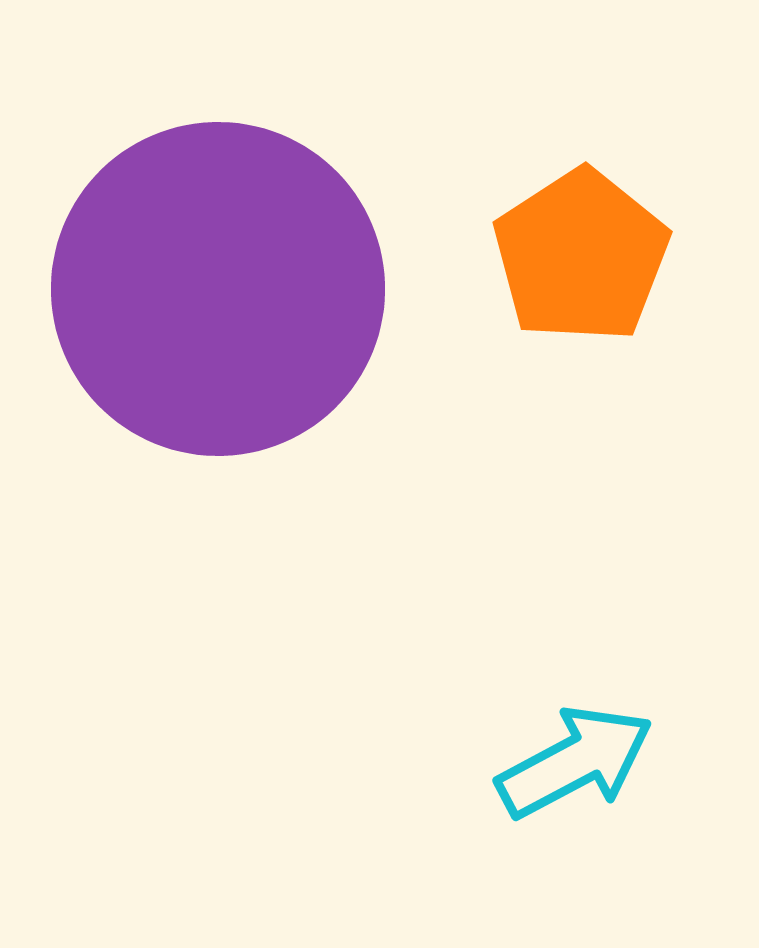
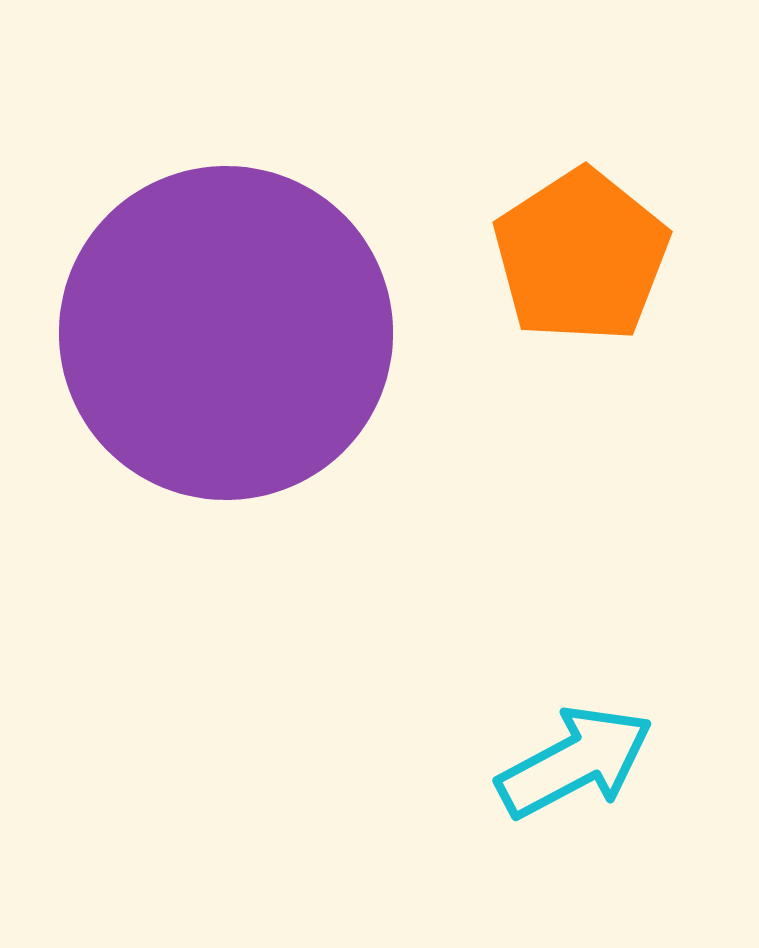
purple circle: moved 8 px right, 44 px down
